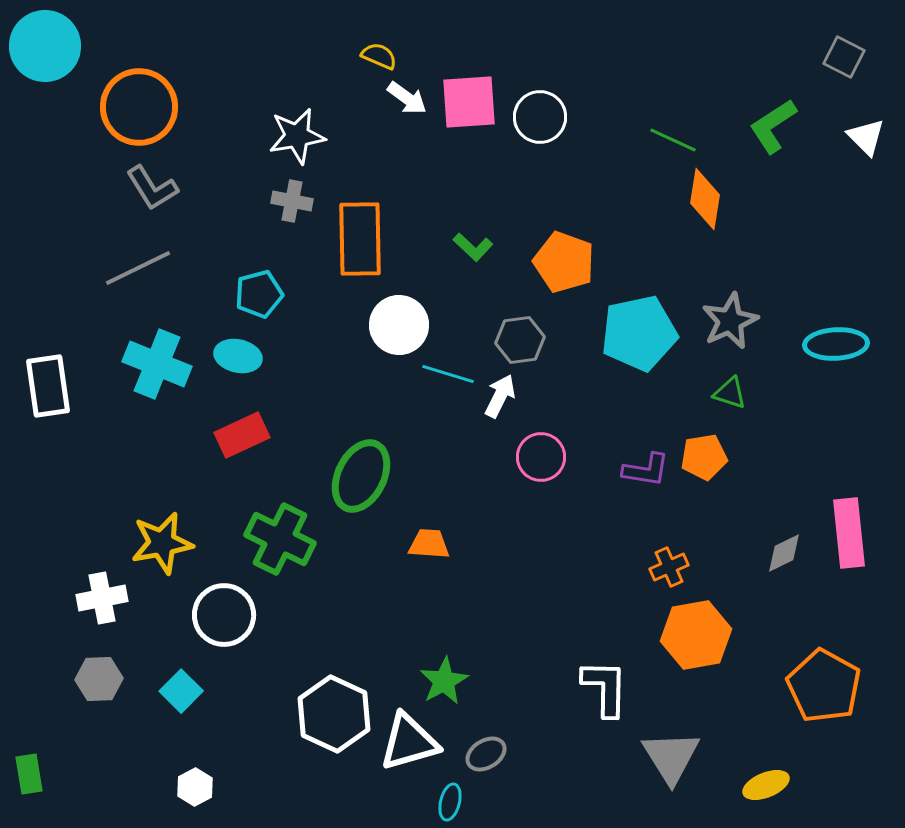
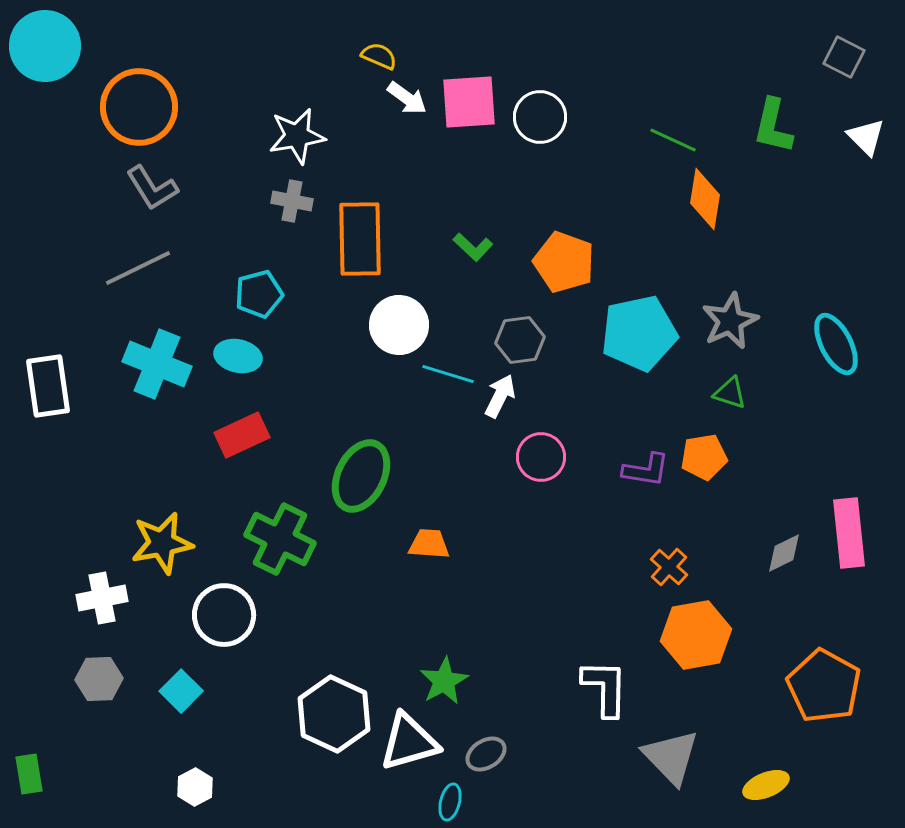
green L-shape at (773, 126): rotated 44 degrees counterclockwise
cyan ellipse at (836, 344): rotated 66 degrees clockwise
orange cross at (669, 567): rotated 24 degrees counterclockwise
gray triangle at (671, 757): rotated 12 degrees counterclockwise
